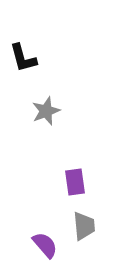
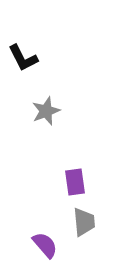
black L-shape: rotated 12 degrees counterclockwise
gray trapezoid: moved 4 px up
